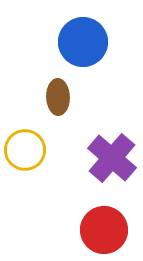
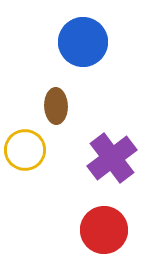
brown ellipse: moved 2 px left, 9 px down
purple cross: rotated 12 degrees clockwise
